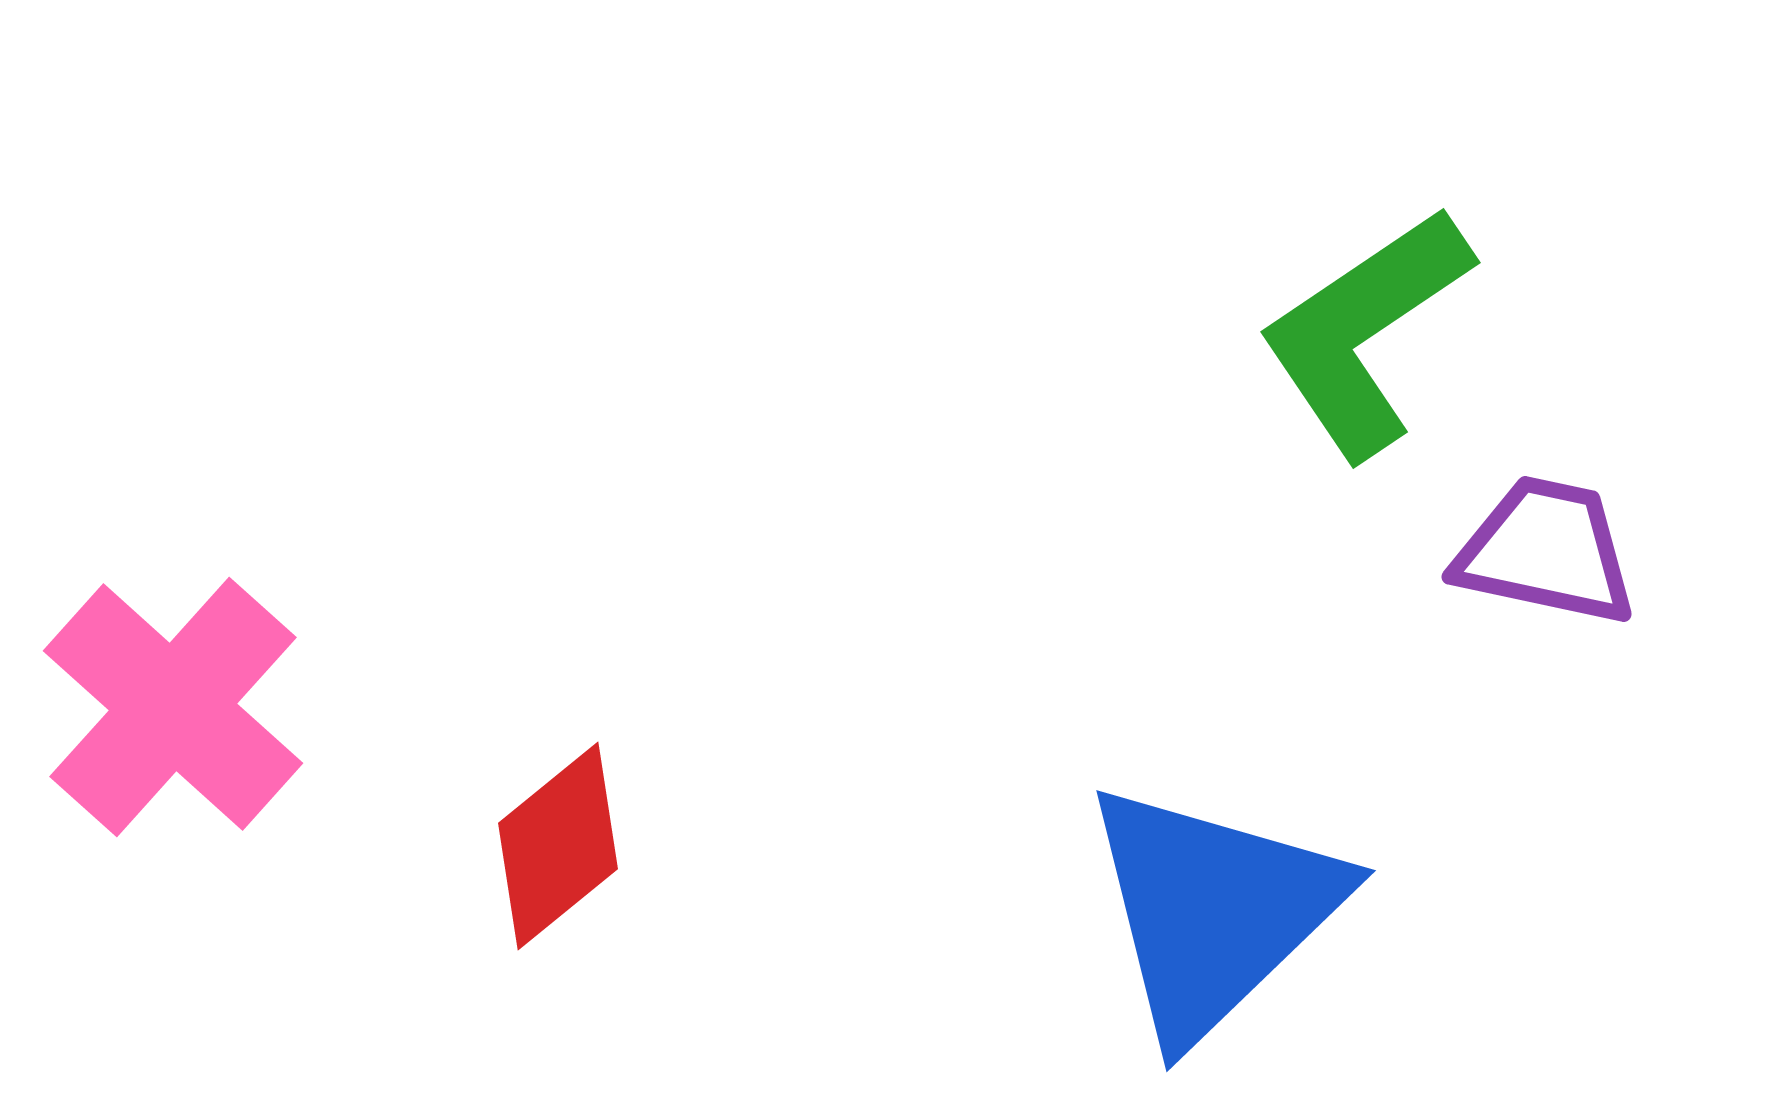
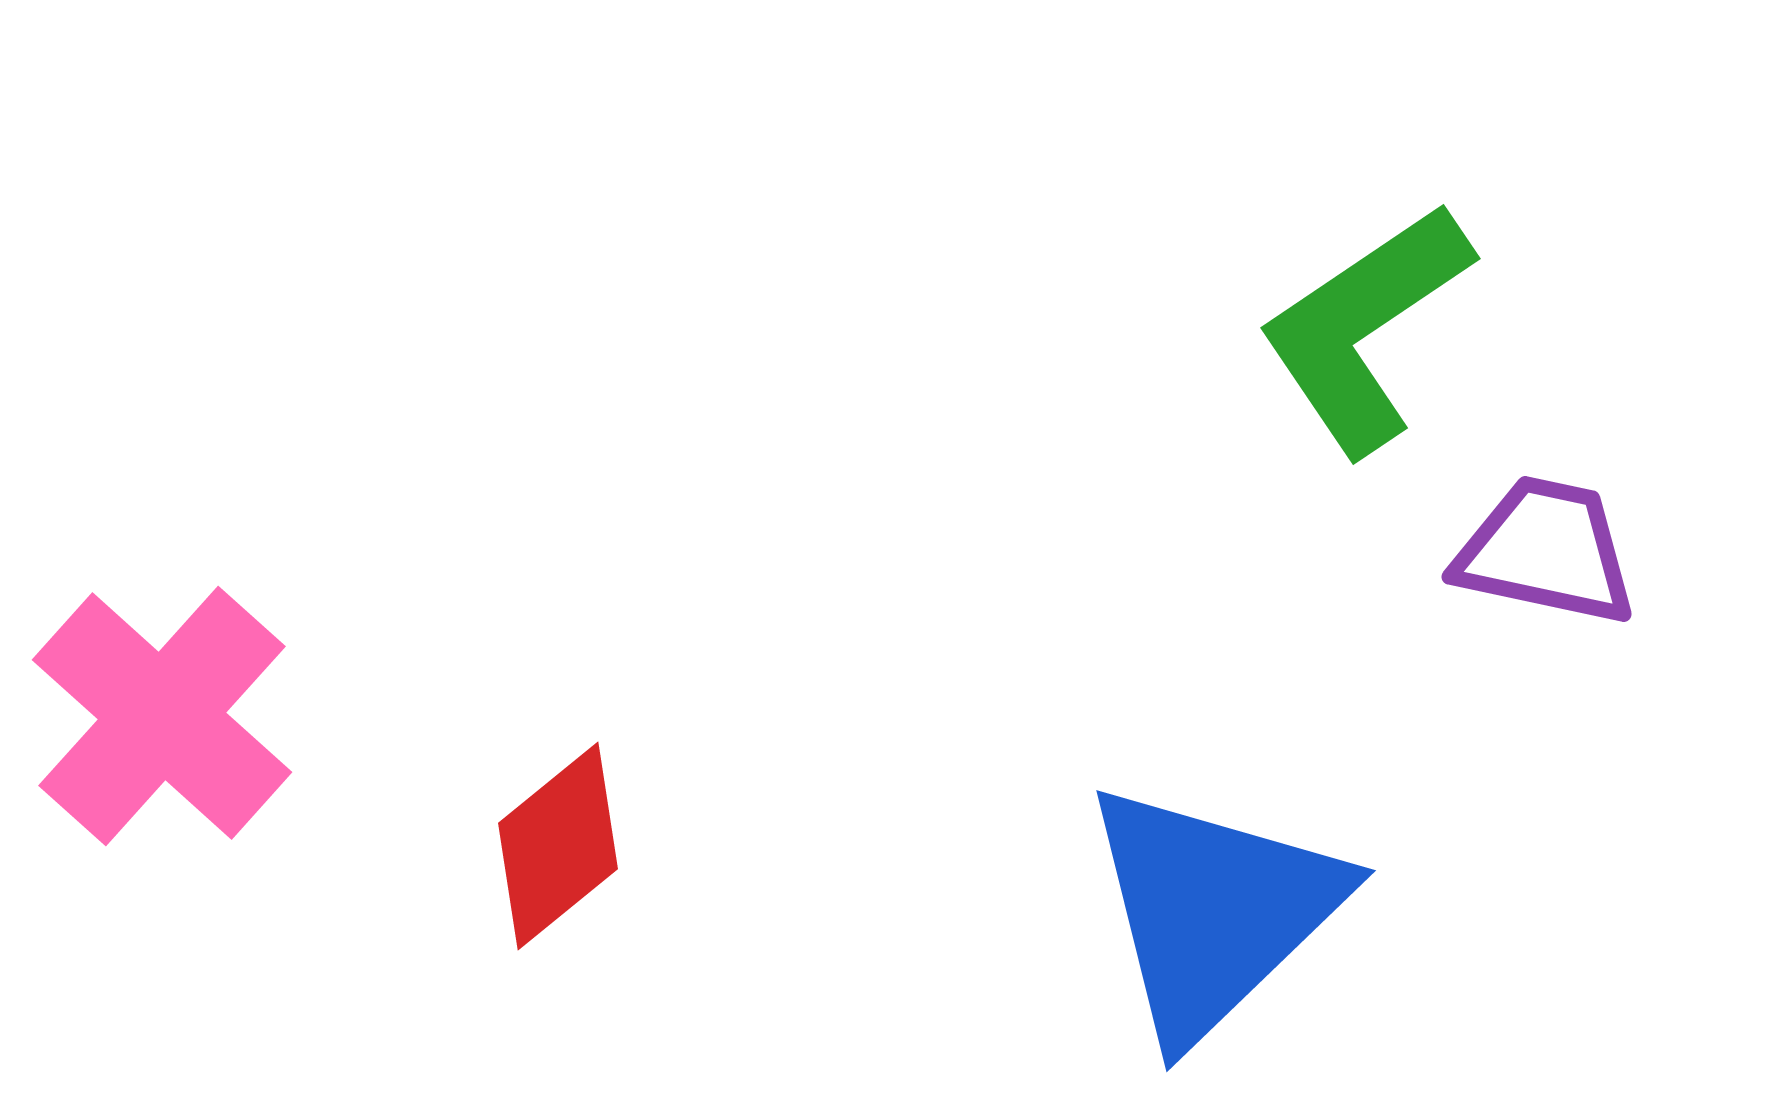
green L-shape: moved 4 px up
pink cross: moved 11 px left, 9 px down
